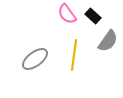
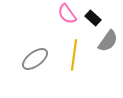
black rectangle: moved 2 px down
